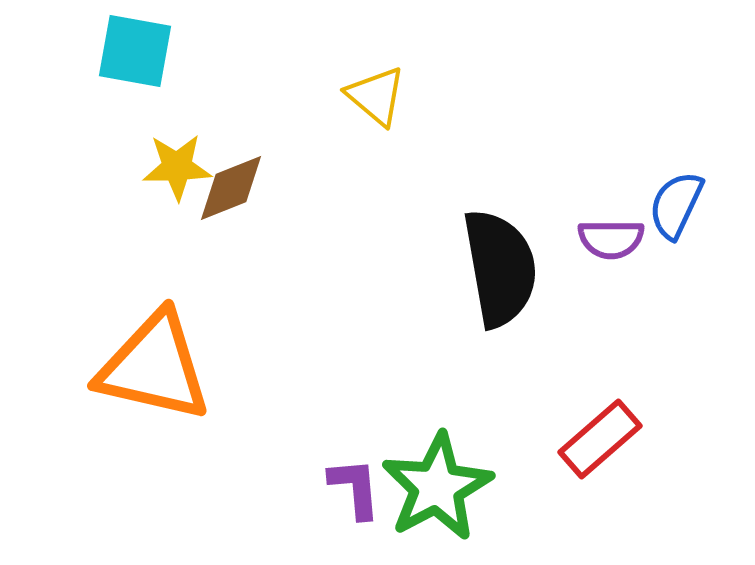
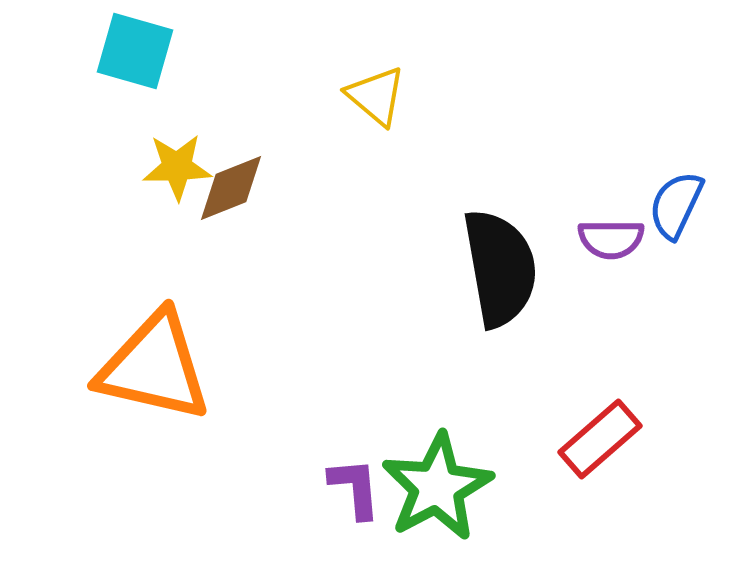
cyan square: rotated 6 degrees clockwise
